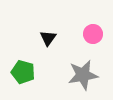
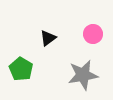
black triangle: rotated 18 degrees clockwise
green pentagon: moved 2 px left, 3 px up; rotated 15 degrees clockwise
